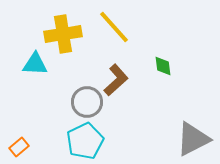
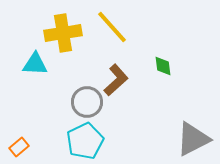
yellow line: moved 2 px left
yellow cross: moved 1 px up
